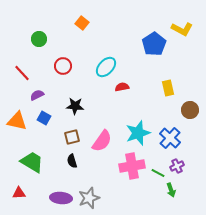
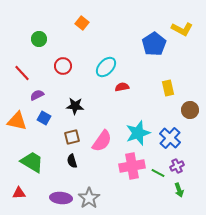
green arrow: moved 8 px right
gray star: rotated 15 degrees counterclockwise
